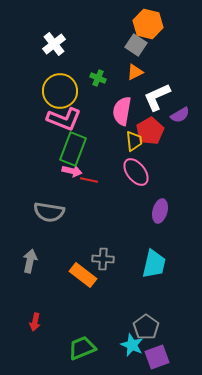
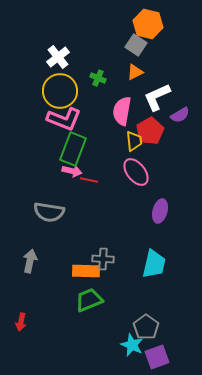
white cross: moved 4 px right, 13 px down
orange rectangle: moved 3 px right, 4 px up; rotated 36 degrees counterclockwise
red arrow: moved 14 px left
green trapezoid: moved 7 px right, 48 px up
